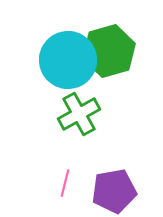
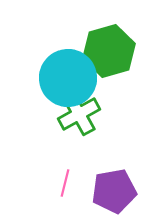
cyan circle: moved 18 px down
